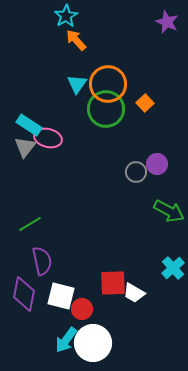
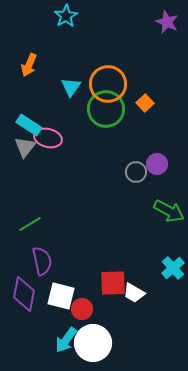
orange arrow: moved 47 px left, 25 px down; rotated 115 degrees counterclockwise
cyan triangle: moved 6 px left, 3 px down
